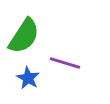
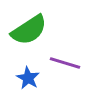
green semicircle: moved 5 px right, 6 px up; rotated 24 degrees clockwise
